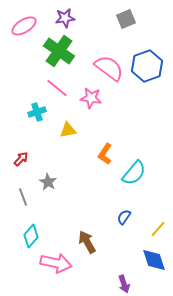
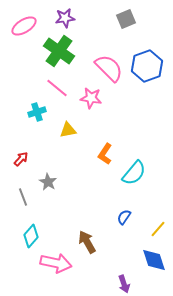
pink semicircle: rotated 8 degrees clockwise
